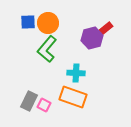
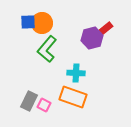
orange circle: moved 6 px left
